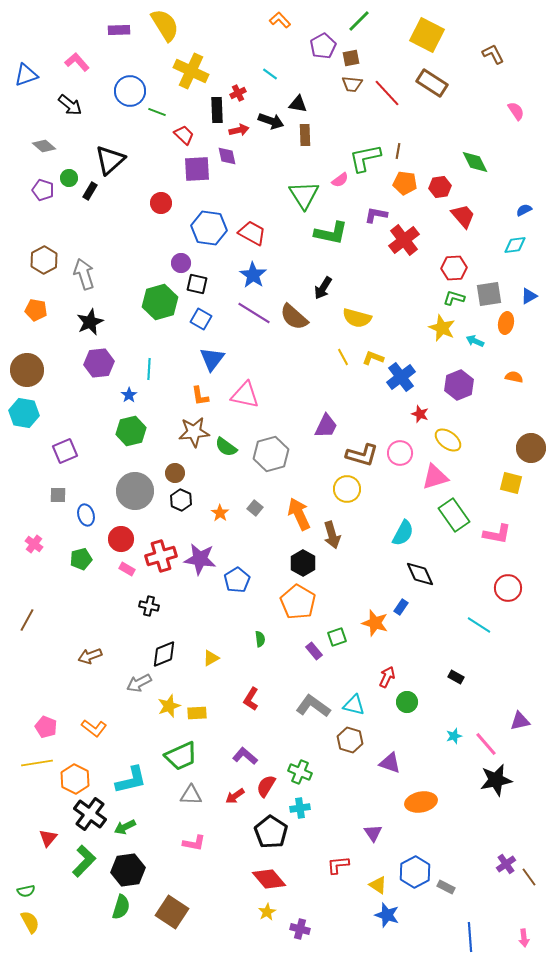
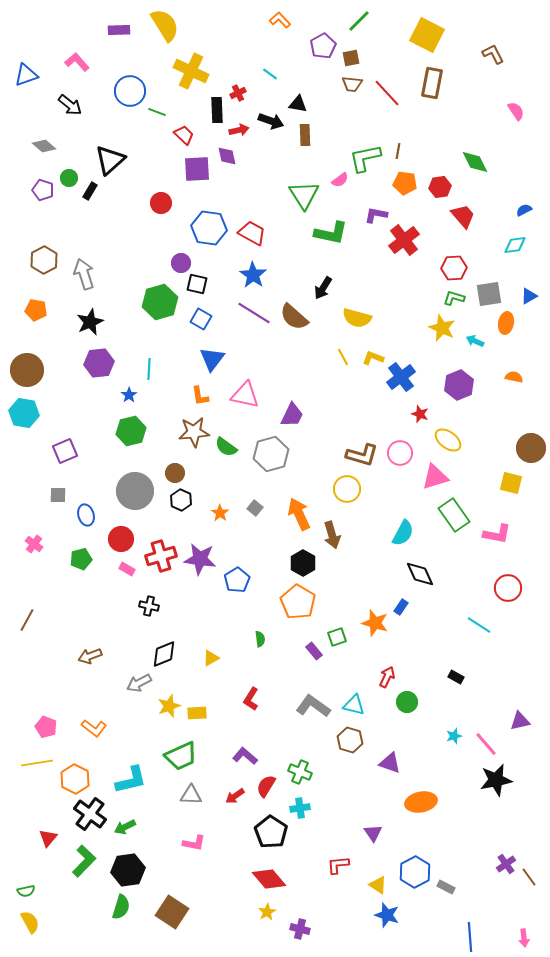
brown rectangle at (432, 83): rotated 68 degrees clockwise
purple trapezoid at (326, 426): moved 34 px left, 11 px up
